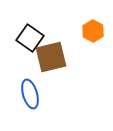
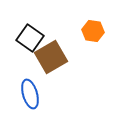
orange hexagon: rotated 20 degrees counterclockwise
brown square: rotated 16 degrees counterclockwise
